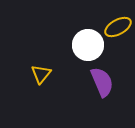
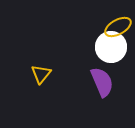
white circle: moved 23 px right, 2 px down
